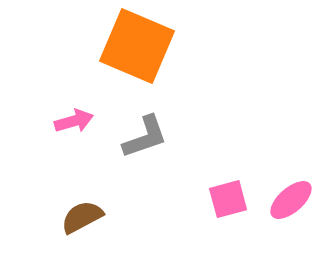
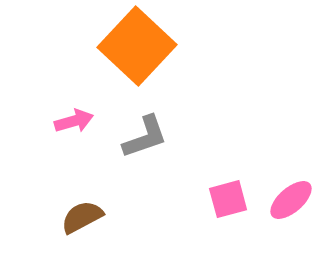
orange square: rotated 20 degrees clockwise
